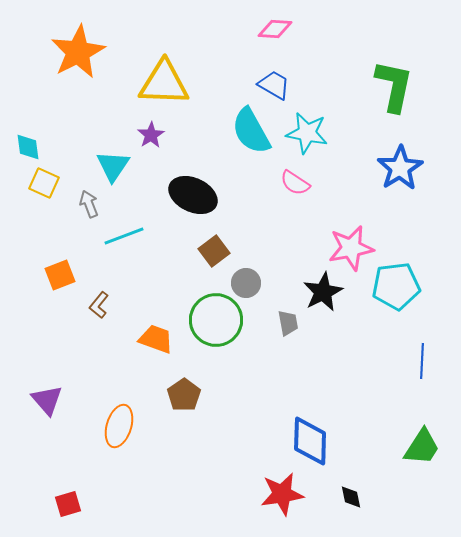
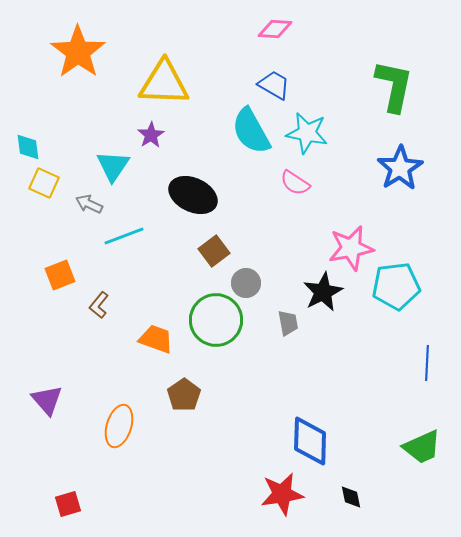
orange star: rotated 8 degrees counterclockwise
gray arrow: rotated 44 degrees counterclockwise
blue line: moved 5 px right, 2 px down
green trapezoid: rotated 33 degrees clockwise
